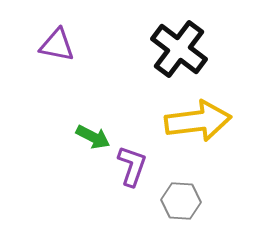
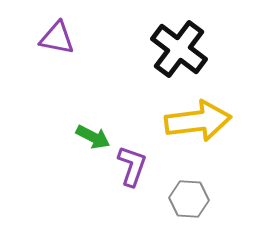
purple triangle: moved 7 px up
gray hexagon: moved 8 px right, 2 px up
